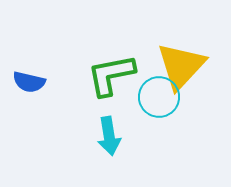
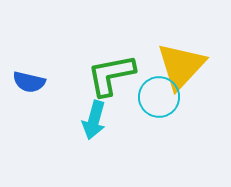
cyan arrow: moved 15 px left, 16 px up; rotated 24 degrees clockwise
